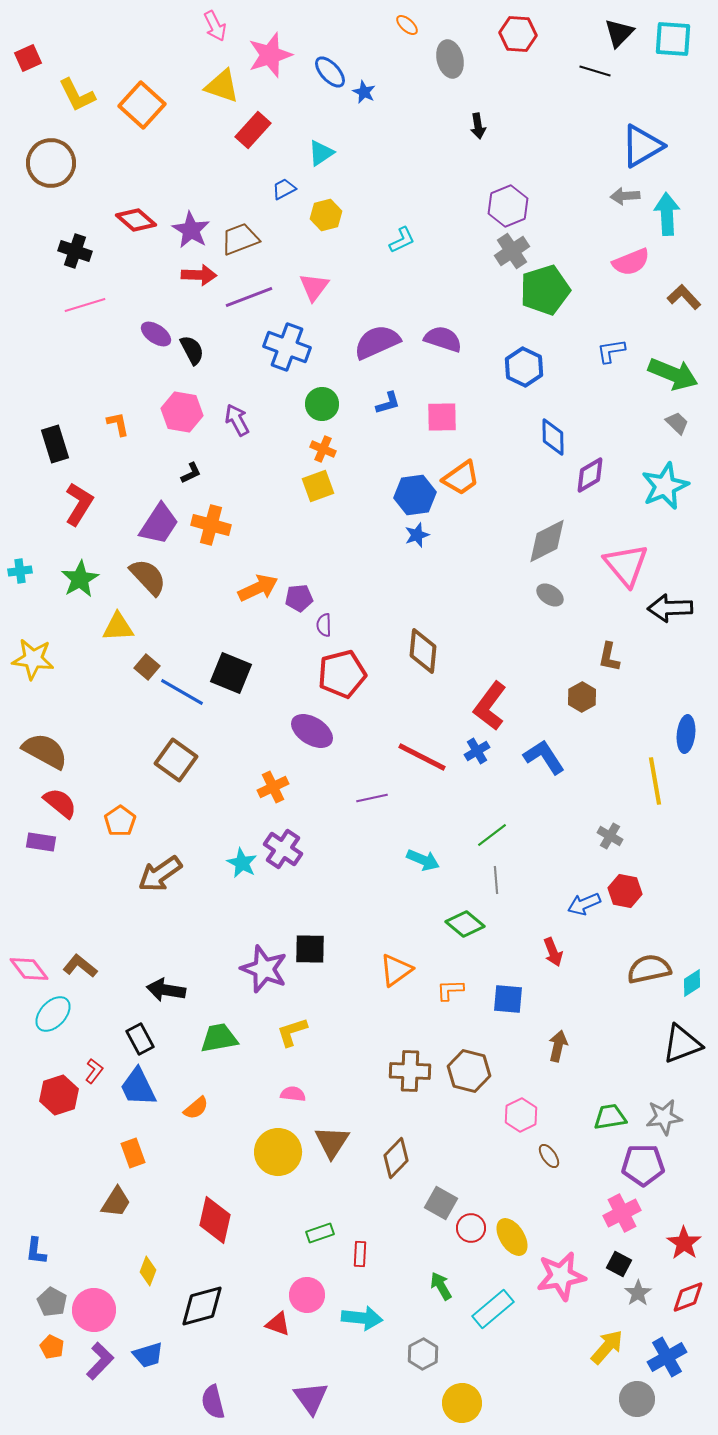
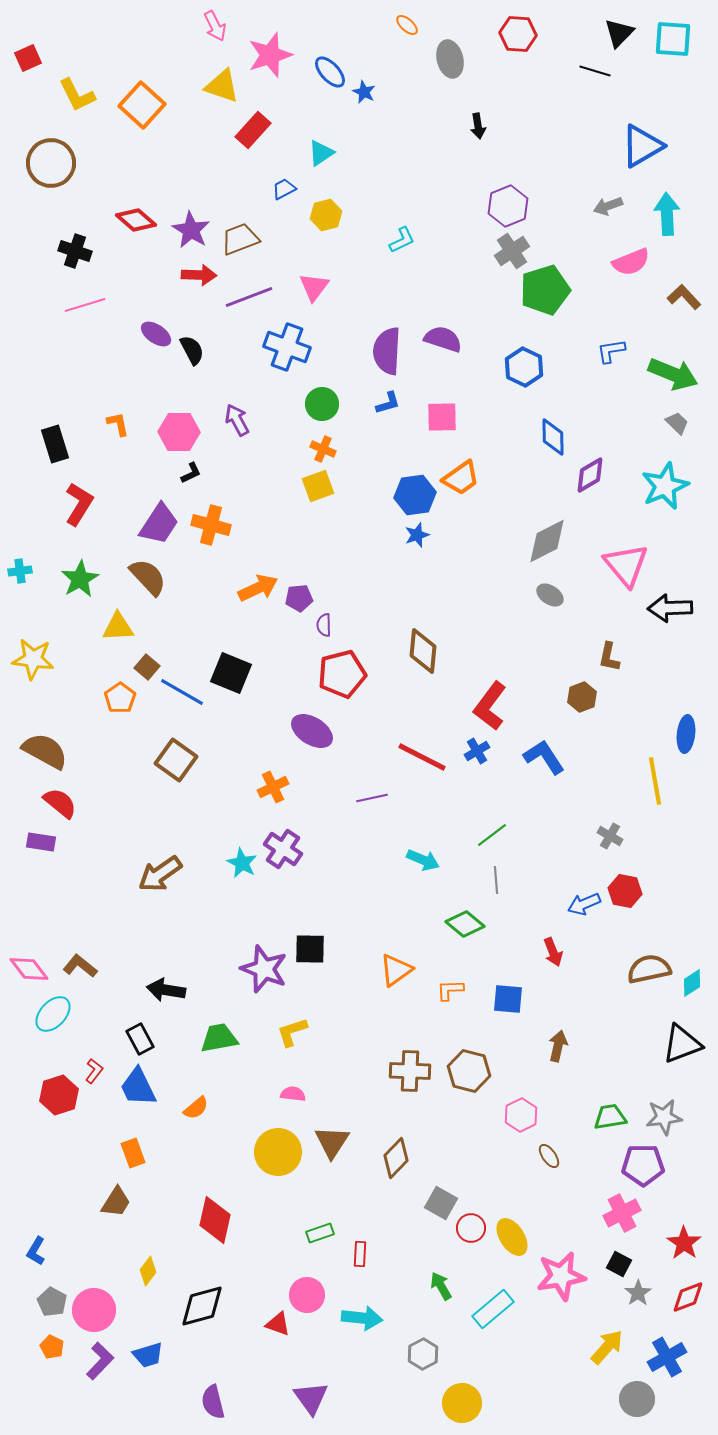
gray arrow at (625, 196): moved 17 px left, 10 px down; rotated 16 degrees counterclockwise
purple semicircle at (377, 342): moved 10 px right, 9 px down; rotated 63 degrees counterclockwise
pink hexagon at (182, 412): moved 3 px left, 20 px down; rotated 9 degrees counterclockwise
brown hexagon at (582, 697): rotated 8 degrees clockwise
orange pentagon at (120, 821): moved 123 px up
blue L-shape at (36, 1251): rotated 24 degrees clockwise
yellow diamond at (148, 1271): rotated 16 degrees clockwise
